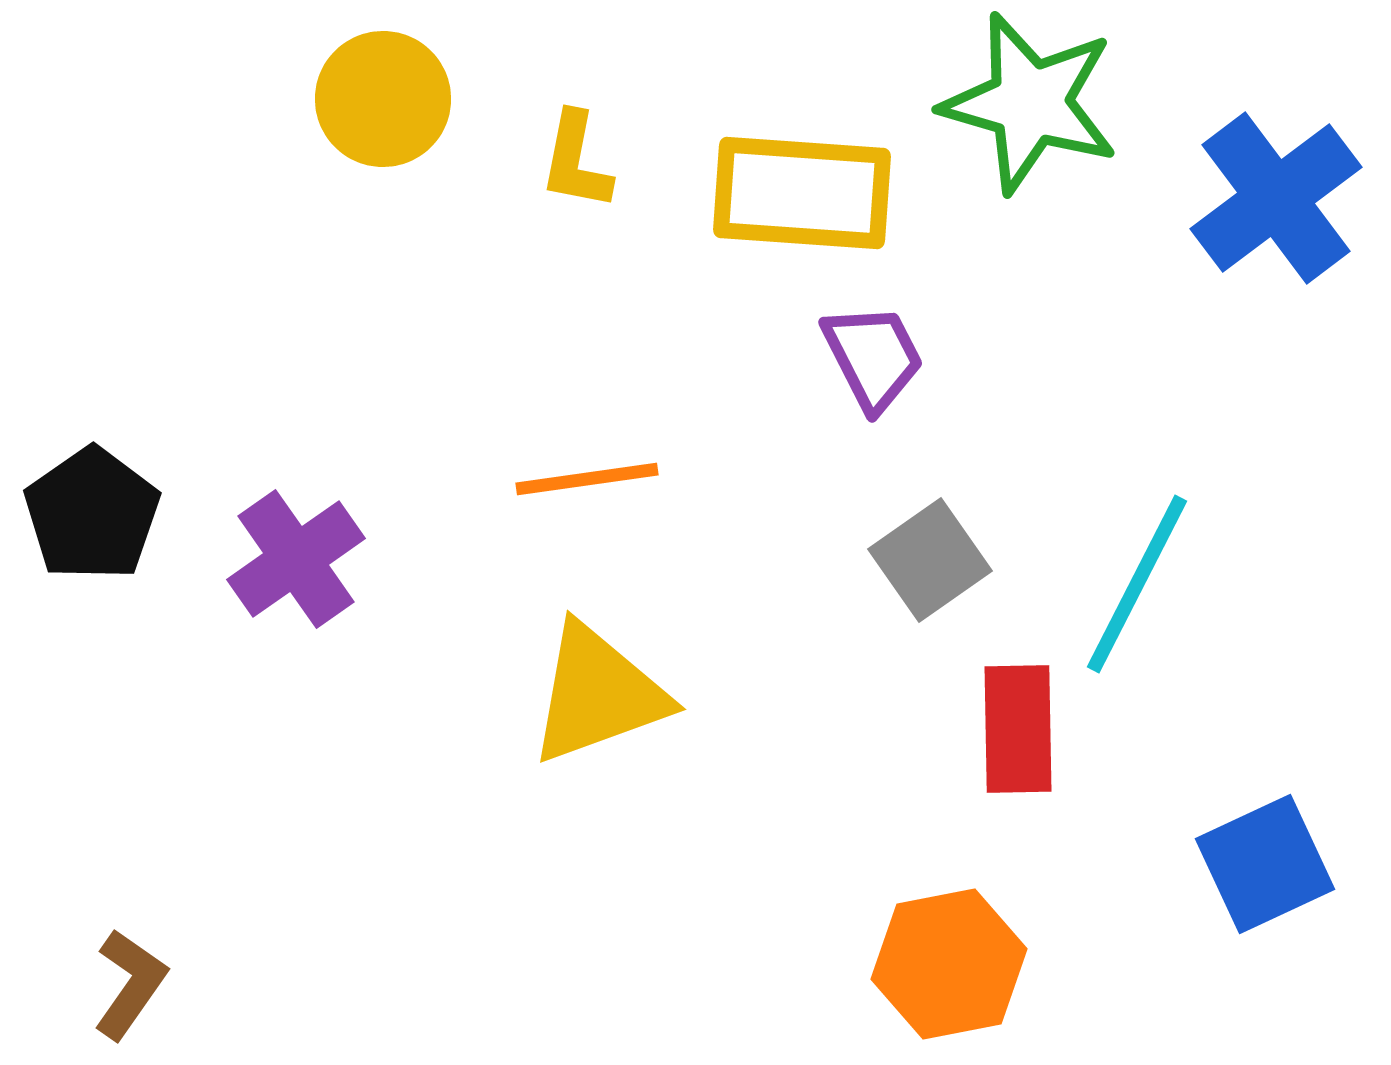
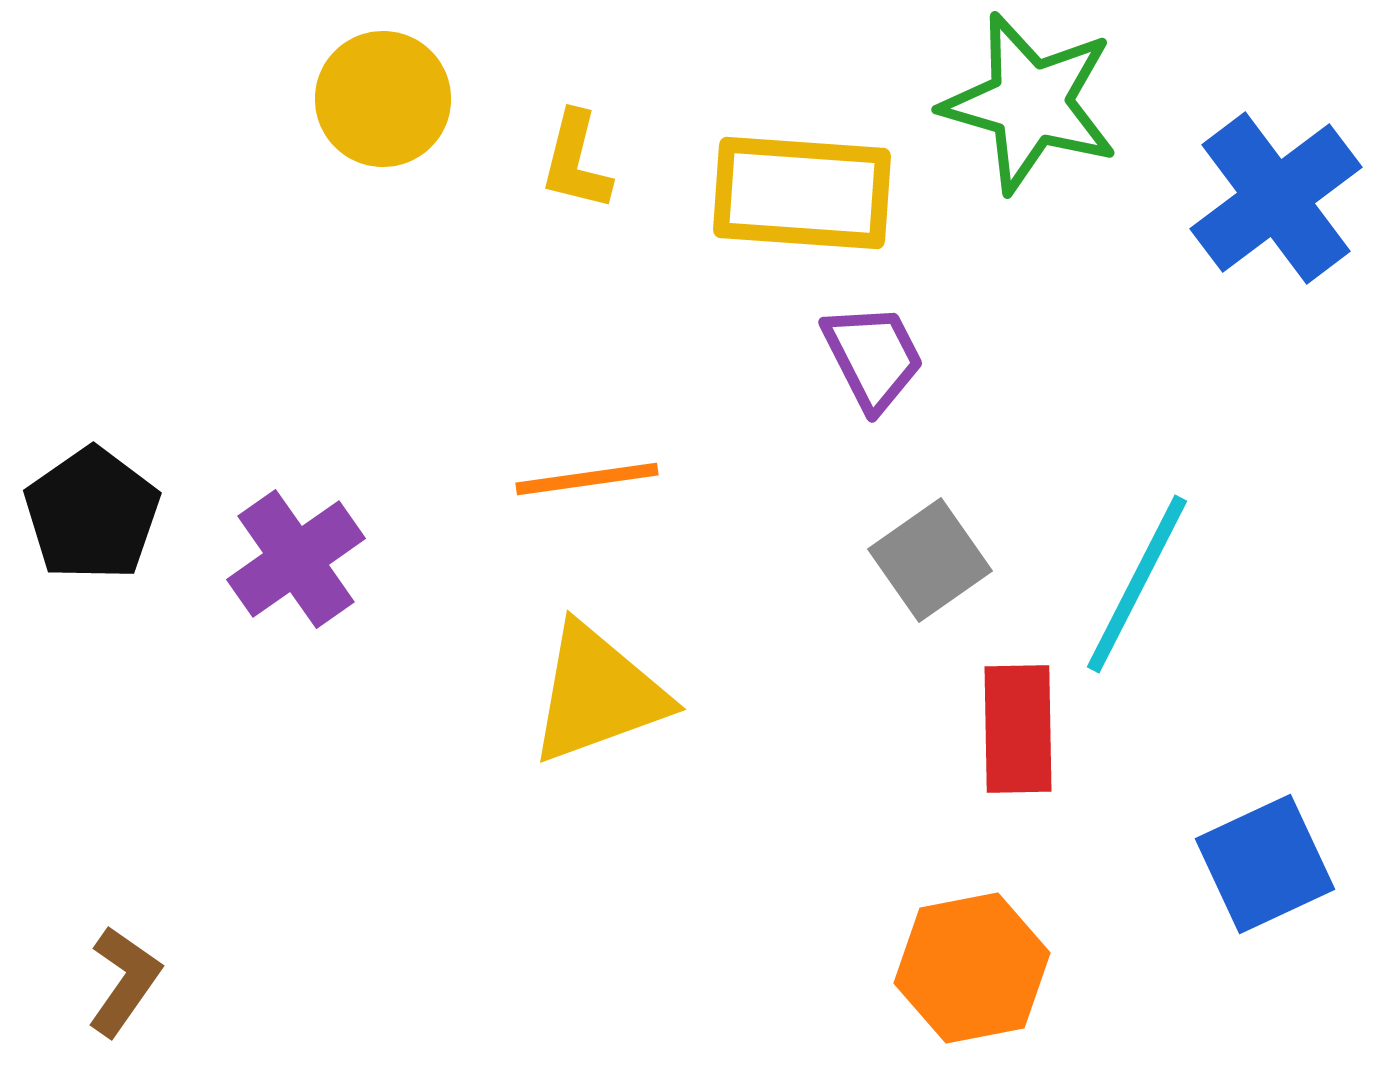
yellow L-shape: rotated 3 degrees clockwise
orange hexagon: moved 23 px right, 4 px down
brown L-shape: moved 6 px left, 3 px up
